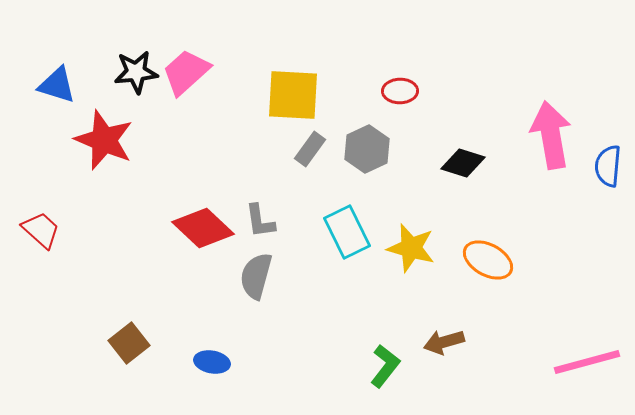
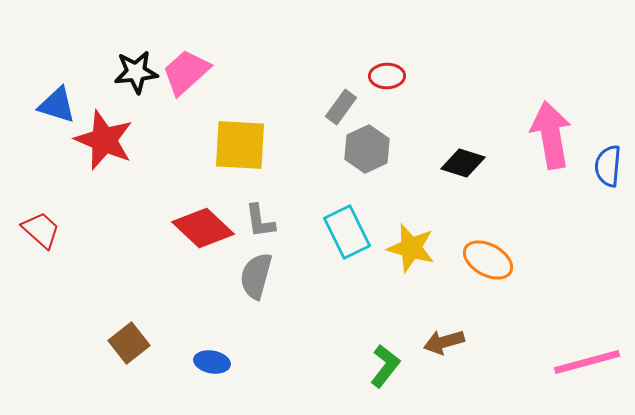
blue triangle: moved 20 px down
red ellipse: moved 13 px left, 15 px up
yellow square: moved 53 px left, 50 px down
gray rectangle: moved 31 px right, 42 px up
